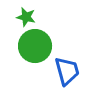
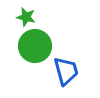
blue trapezoid: moved 1 px left
